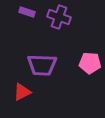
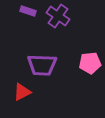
purple rectangle: moved 1 px right, 1 px up
purple cross: moved 1 px left, 1 px up; rotated 15 degrees clockwise
pink pentagon: rotated 10 degrees counterclockwise
